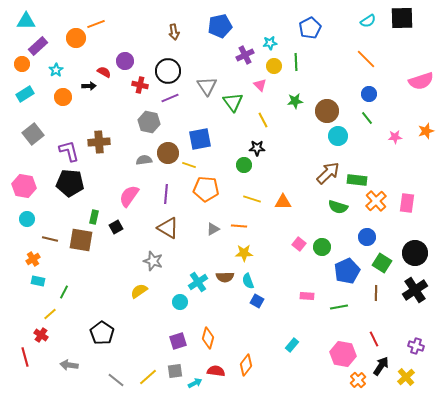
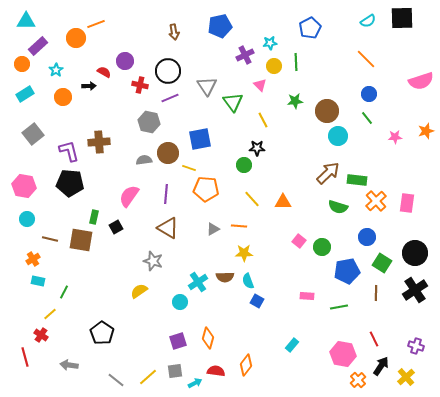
yellow line at (189, 165): moved 3 px down
yellow line at (252, 199): rotated 30 degrees clockwise
pink square at (299, 244): moved 3 px up
blue pentagon at (347, 271): rotated 15 degrees clockwise
